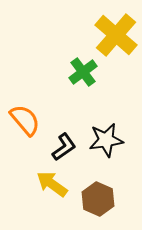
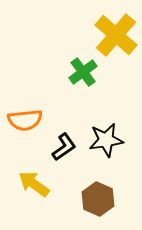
orange semicircle: rotated 124 degrees clockwise
yellow arrow: moved 18 px left
